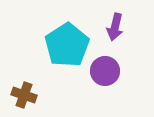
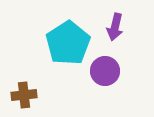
cyan pentagon: moved 1 px right, 2 px up
brown cross: rotated 25 degrees counterclockwise
